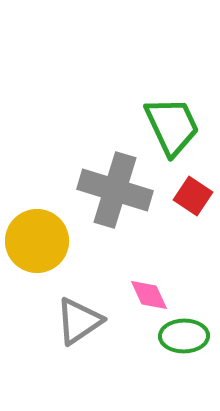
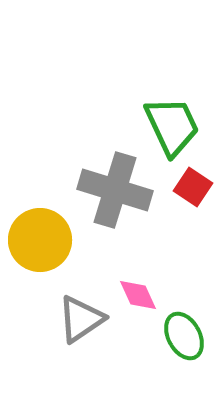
red square: moved 9 px up
yellow circle: moved 3 px right, 1 px up
pink diamond: moved 11 px left
gray triangle: moved 2 px right, 2 px up
green ellipse: rotated 63 degrees clockwise
